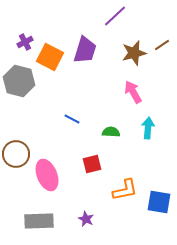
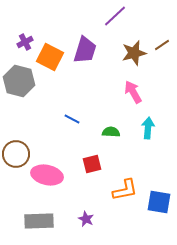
pink ellipse: rotated 56 degrees counterclockwise
